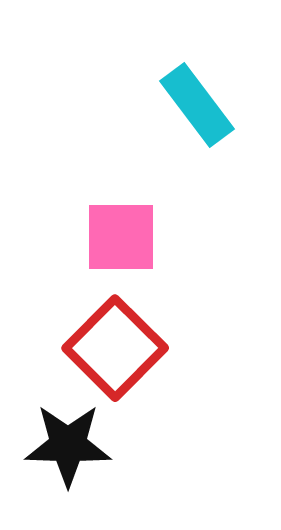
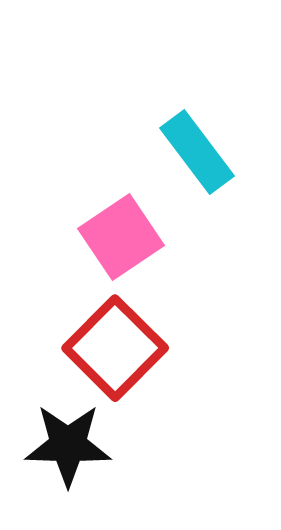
cyan rectangle: moved 47 px down
pink square: rotated 34 degrees counterclockwise
